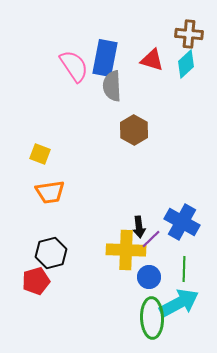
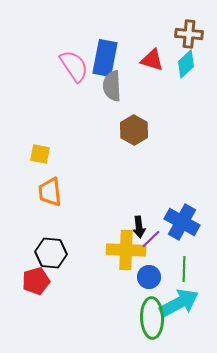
yellow square: rotated 10 degrees counterclockwise
orange trapezoid: rotated 92 degrees clockwise
black hexagon: rotated 20 degrees clockwise
